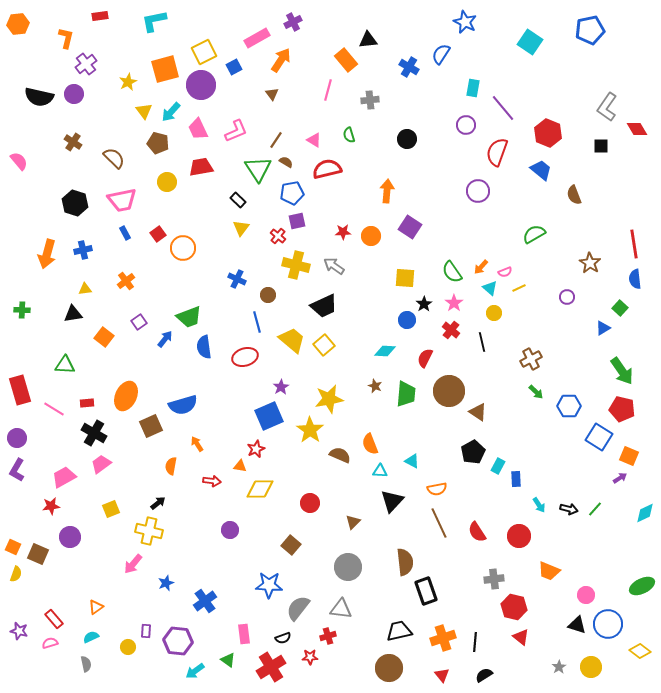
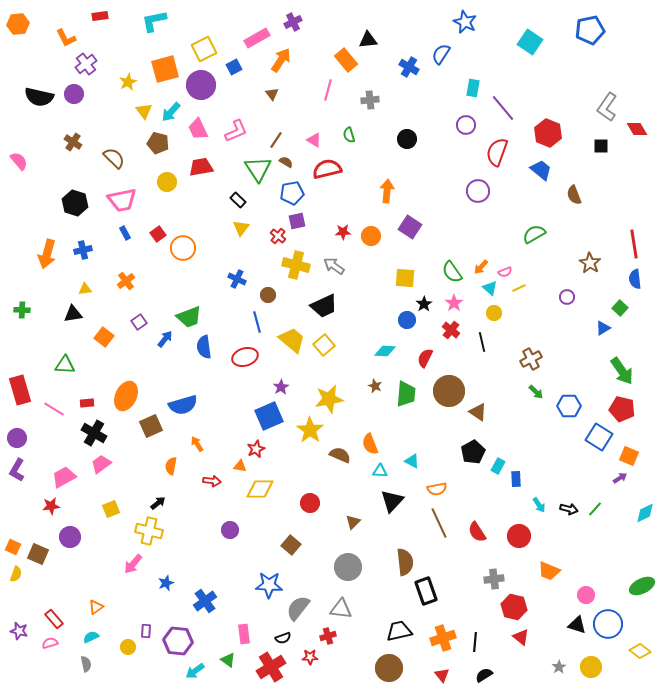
orange L-shape at (66, 38): rotated 140 degrees clockwise
yellow square at (204, 52): moved 3 px up
